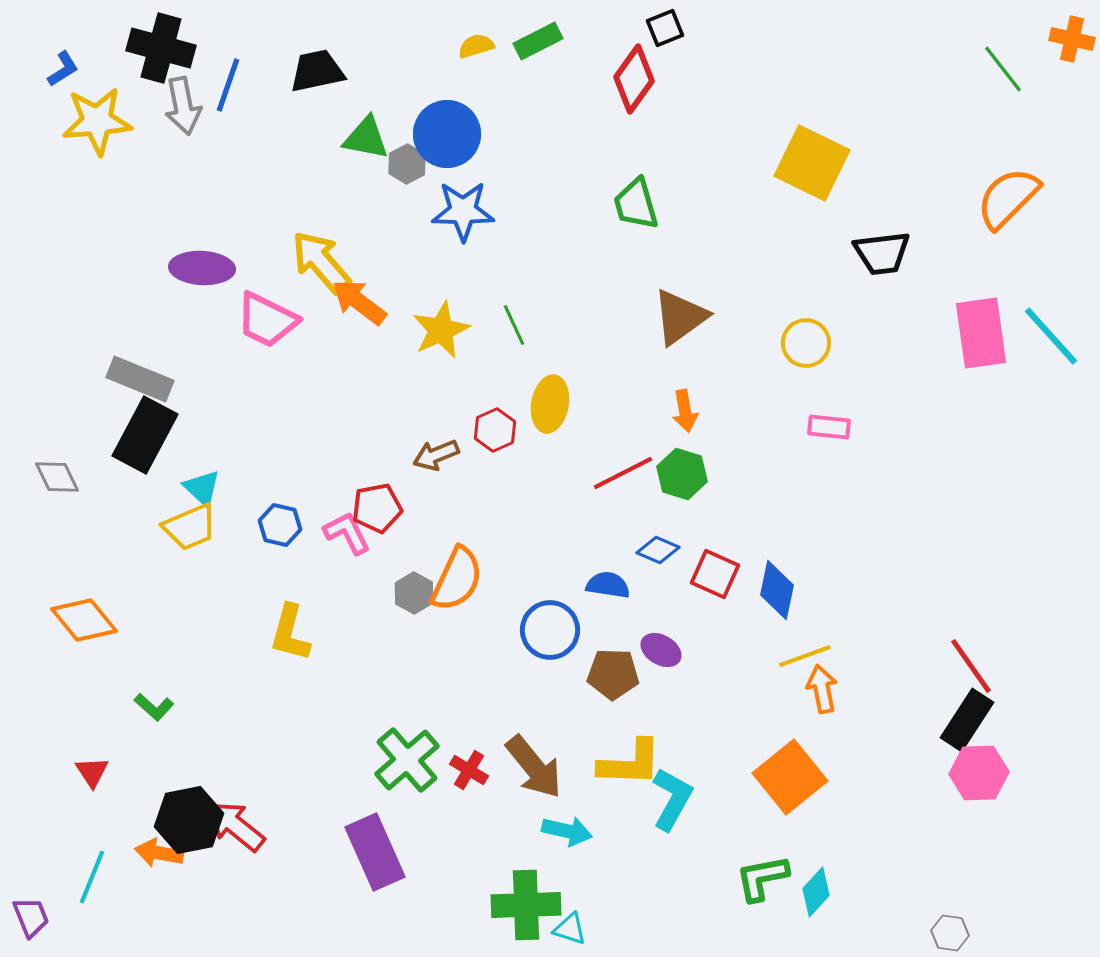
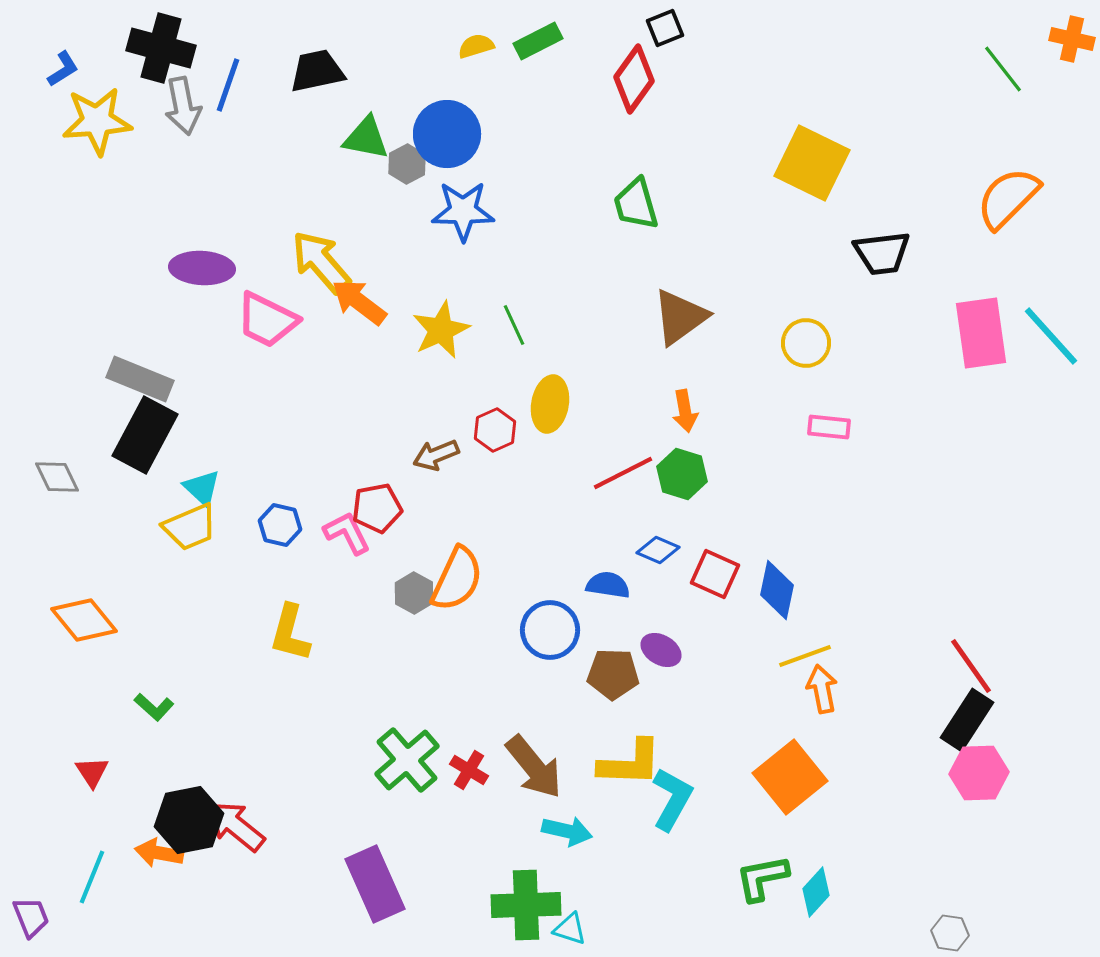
purple rectangle at (375, 852): moved 32 px down
